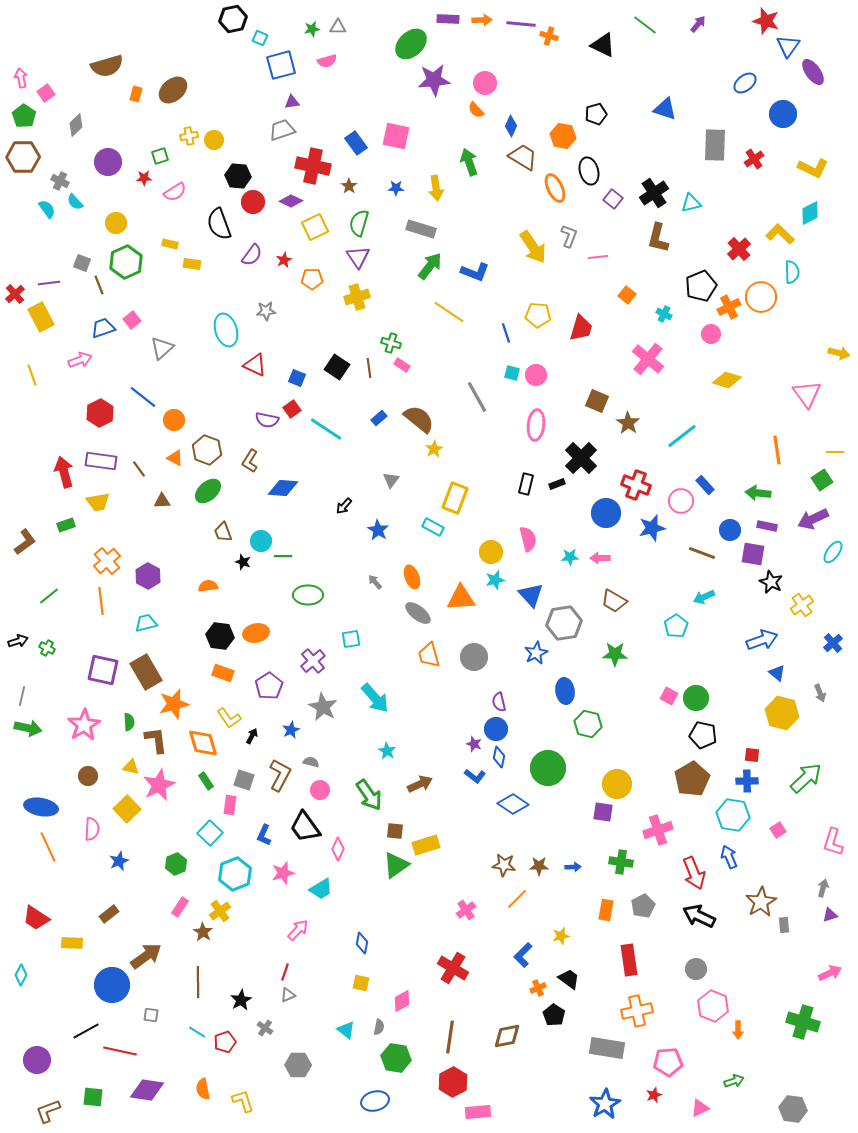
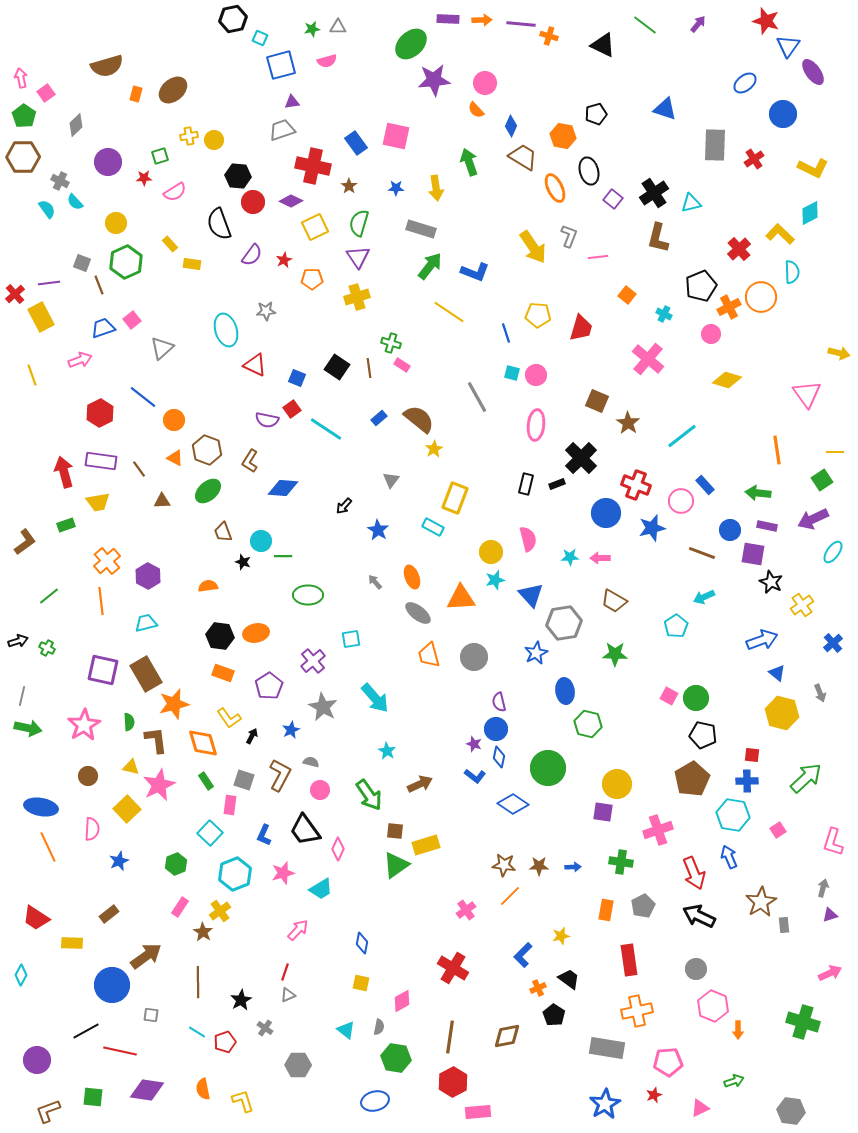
yellow rectangle at (170, 244): rotated 35 degrees clockwise
brown rectangle at (146, 672): moved 2 px down
black trapezoid at (305, 827): moved 3 px down
orange line at (517, 899): moved 7 px left, 3 px up
gray hexagon at (793, 1109): moved 2 px left, 2 px down
